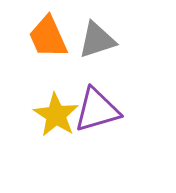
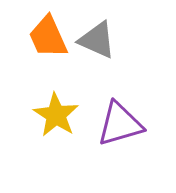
gray triangle: rotated 42 degrees clockwise
purple triangle: moved 23 px right, 14 px down
